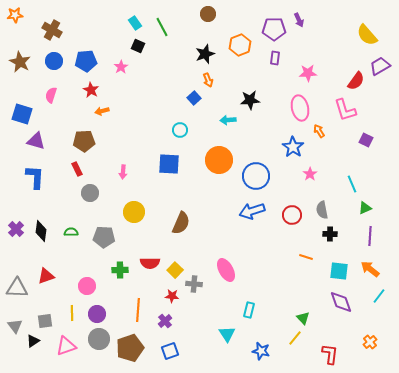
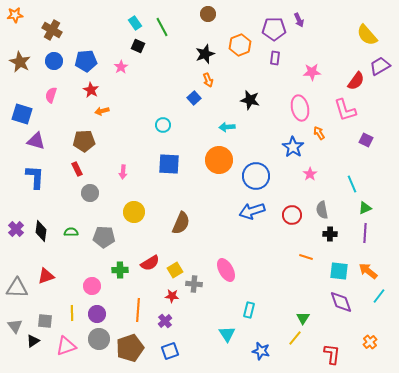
pink star at (308, 73): moved 4 px right, 1 px up
black star at (250, 100): rotated 18 degrees clockwise
cyan arrow at (228, 120): moved 1 px left, 7 px down
cyan circle at (180, 130): moved 17 px left, 5 px up
orange arrow at (319, 131): moved 2 px down
purple line at (370, 236): moved 5 px left, 3 px up
red semicircle at (150, 263): rotated 30 degrees counterclockwise
orange arrow at (370, 269): moved 2 px left, 2 px down
yellow square at (175, 270): rotated 14 degrees clockwise
pink circle at (87, 286): moved 5 px right
green triangle at (303, 318): rotated 16 degrees clockwise
gray square at (45, 321): rotated 14 degrees clockwise
red L-shape at (330, 354): moved 2 px right
